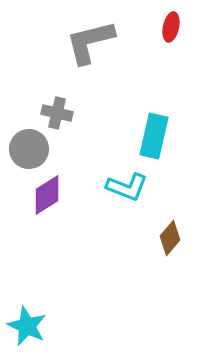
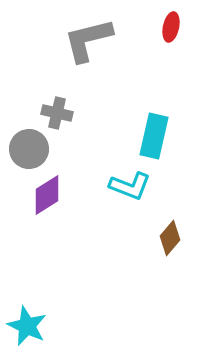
gray L-shape: moved 2 px left, 2 px up
cyan L-shape: moved 3 px right, 1 px up
